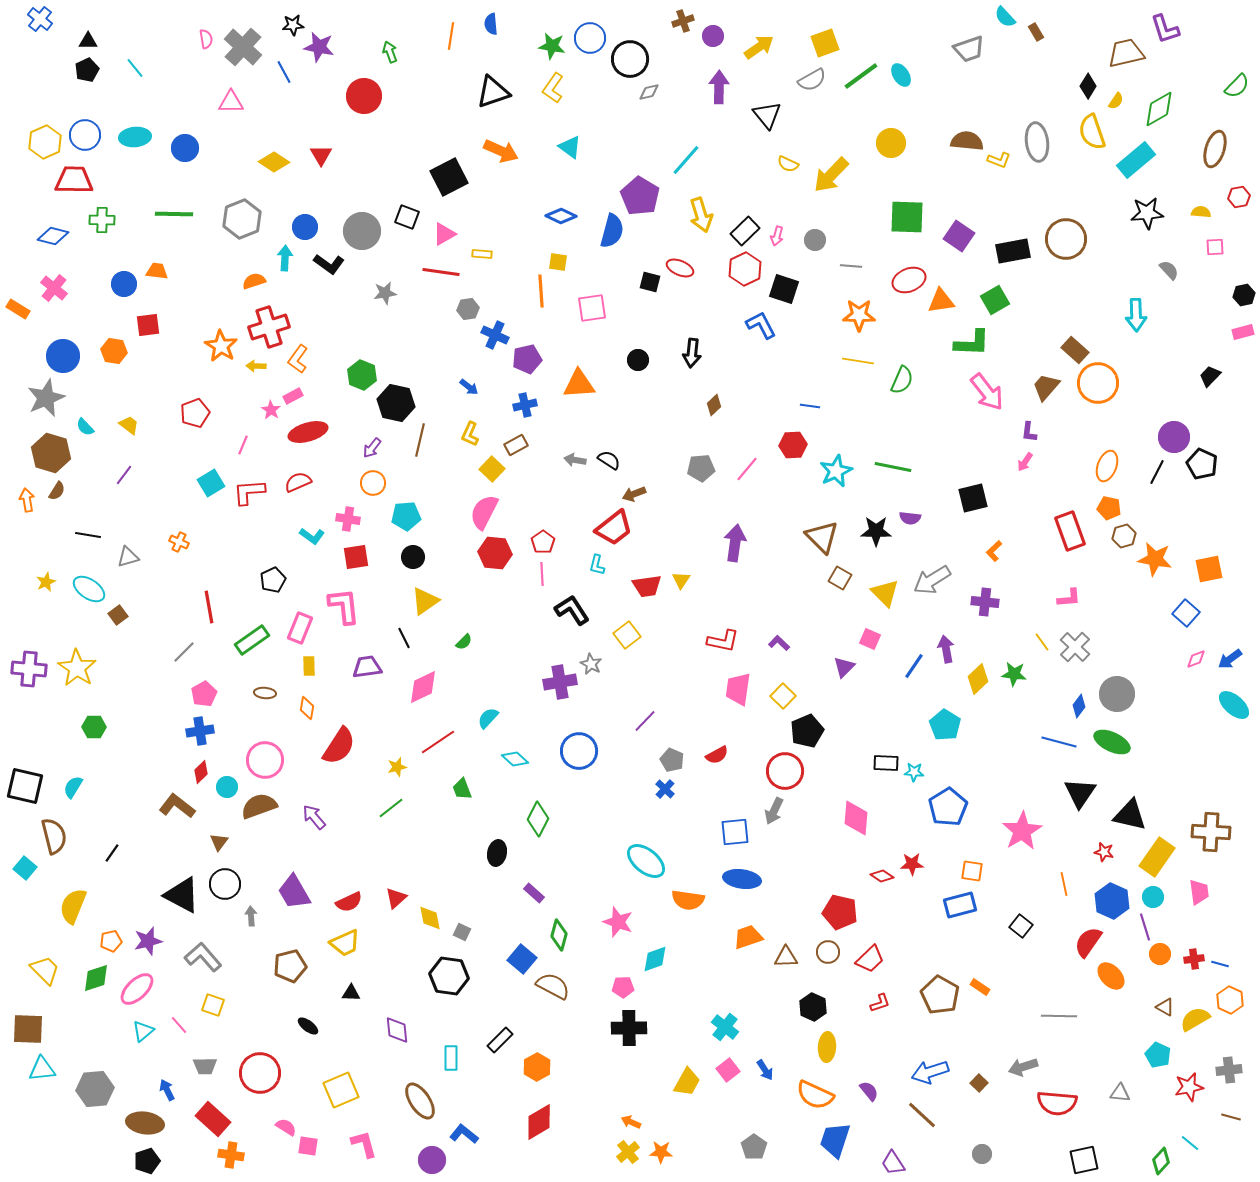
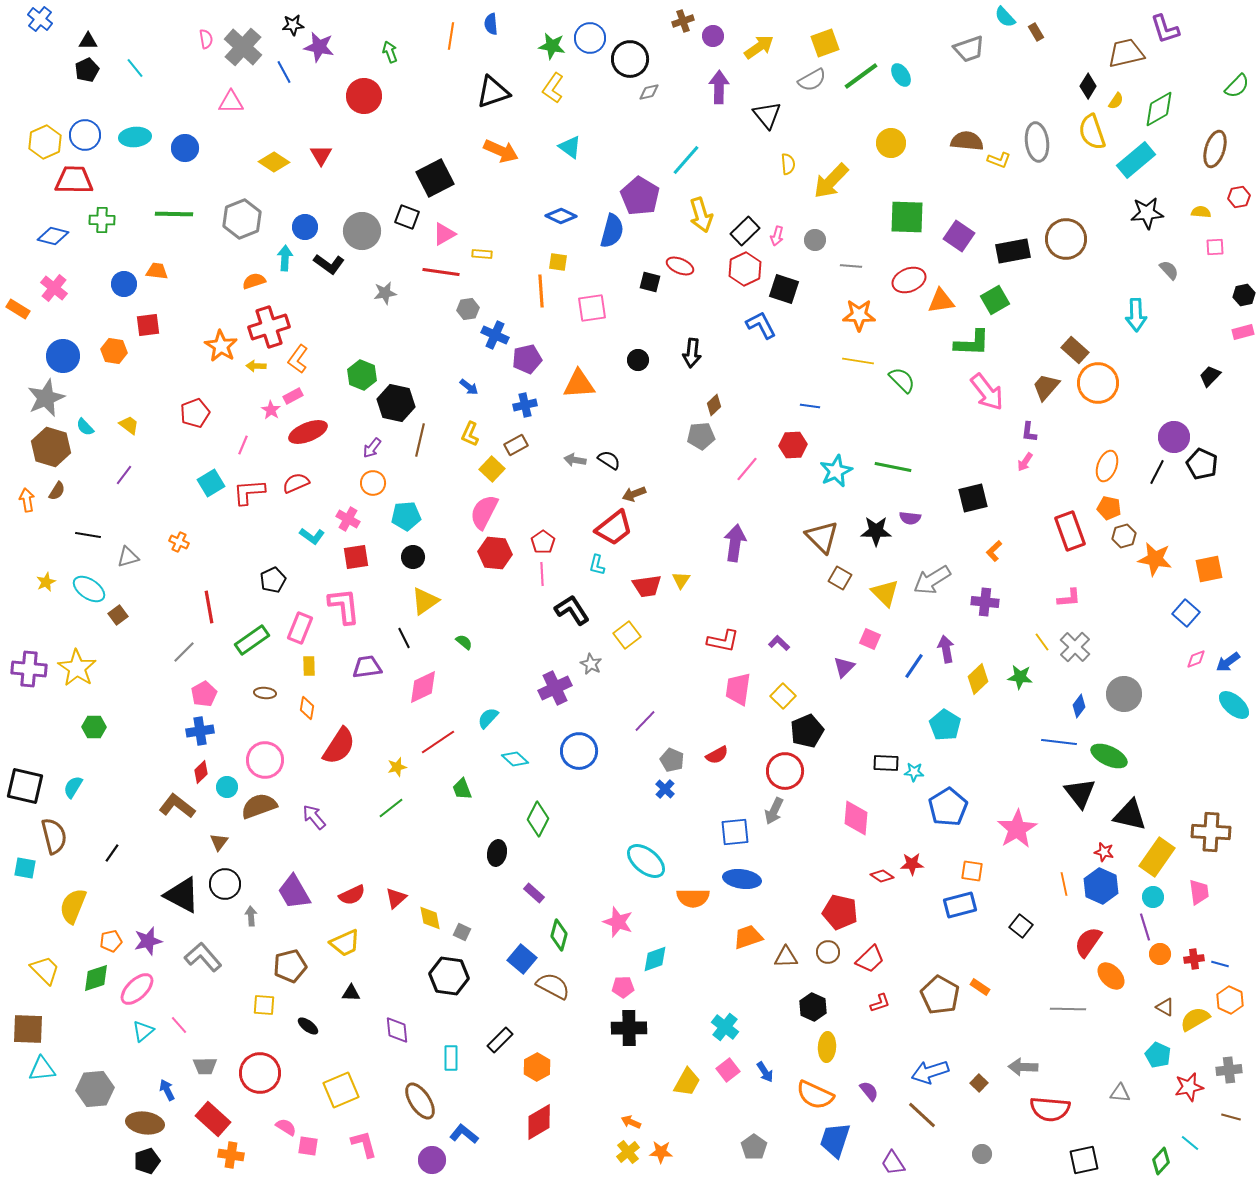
yellow semicircle at (788, 164): rotated 120 degrees counterclockwise
yellow arrow at (831, 175): moved 6 px down
black square at (449, 177): moved 14 px left, 1 px down
red ellipse at (680, 268): moved 2 px up
green semicircle at (902, 380): rotated 68 degrees counterclockwise
red ellipse at (308, 432): rotated 6 degrees counterclockwise
brown hexagon at (51, 453): moved 6 px up
gray pentagon at (701, 468): moved 32 px up
red semicircle at (298, 482): moved 2 px left, 1 px down
pink cross at (348, 519): rotated 20 degrees clockwise
green semicircle at (464, 642): rotated 96 degrees counterclockwise
blue arrow at (1230, 659): moved 2 px left, 3 px down
green star at (1014, 674): moved 6 px right, 3 px down
purple cross at (560, 682): moved 5 px left, 6 px down; rotated 16 degrees counterclockwise
gray circle at (1117, 694): moved 7 px right
blue line at (1059, 742): rotated 8 degrees counterclockwise
green ellipse at (1112, 742): moved 3 px left, 14 px down
black triangle at (1080, 793): rotated 12 degrees counterclockwise
pink star at (1022, 831): moved 5 px left, 2 px up
cyan square at (25, 868): rotated 30 degrees counterclockwise
orange semicircle at (688, 900): moved 5 px right, 2 px up; rotated 8 degrees counterclockwise
blue hexagon at (1112, 901): moved 11 px left, 15 px up
red semicircle at (349, 902): moved 3 px right, 7 px up
yellow square at (213, 1005): moved 51 px right; rotated 15 degrees counterclockwise
gray line at (1059, 1016): moved 9 px right, 7 px up
gray arrow at (1023, 1067): rotated 20 degrees clockwise
blue arrow at (765, 1070): moved 2 px down
red semicircle at (1057, 1103): moved 7 px left, 6 px down
